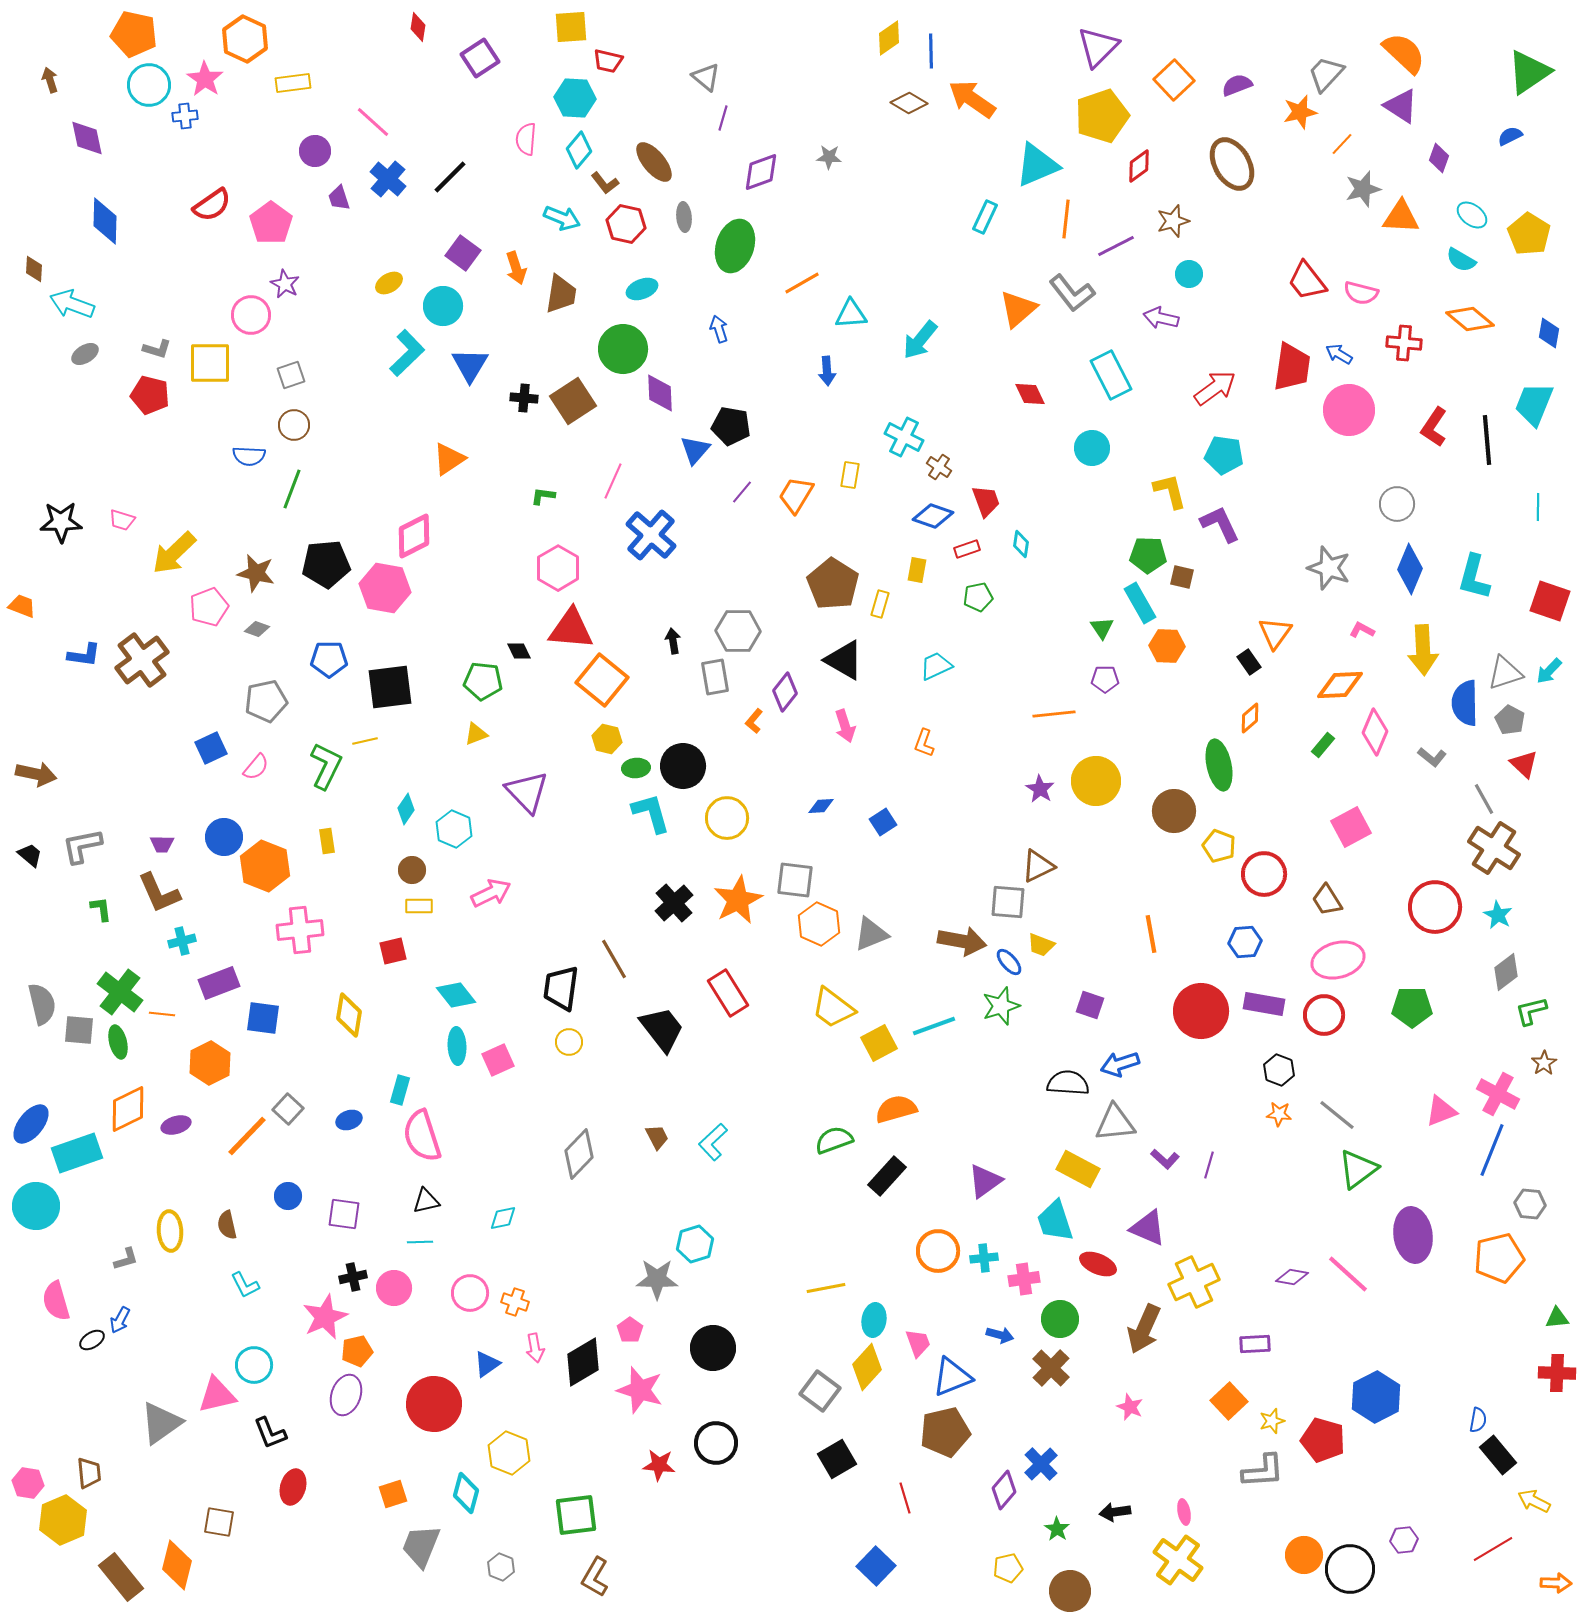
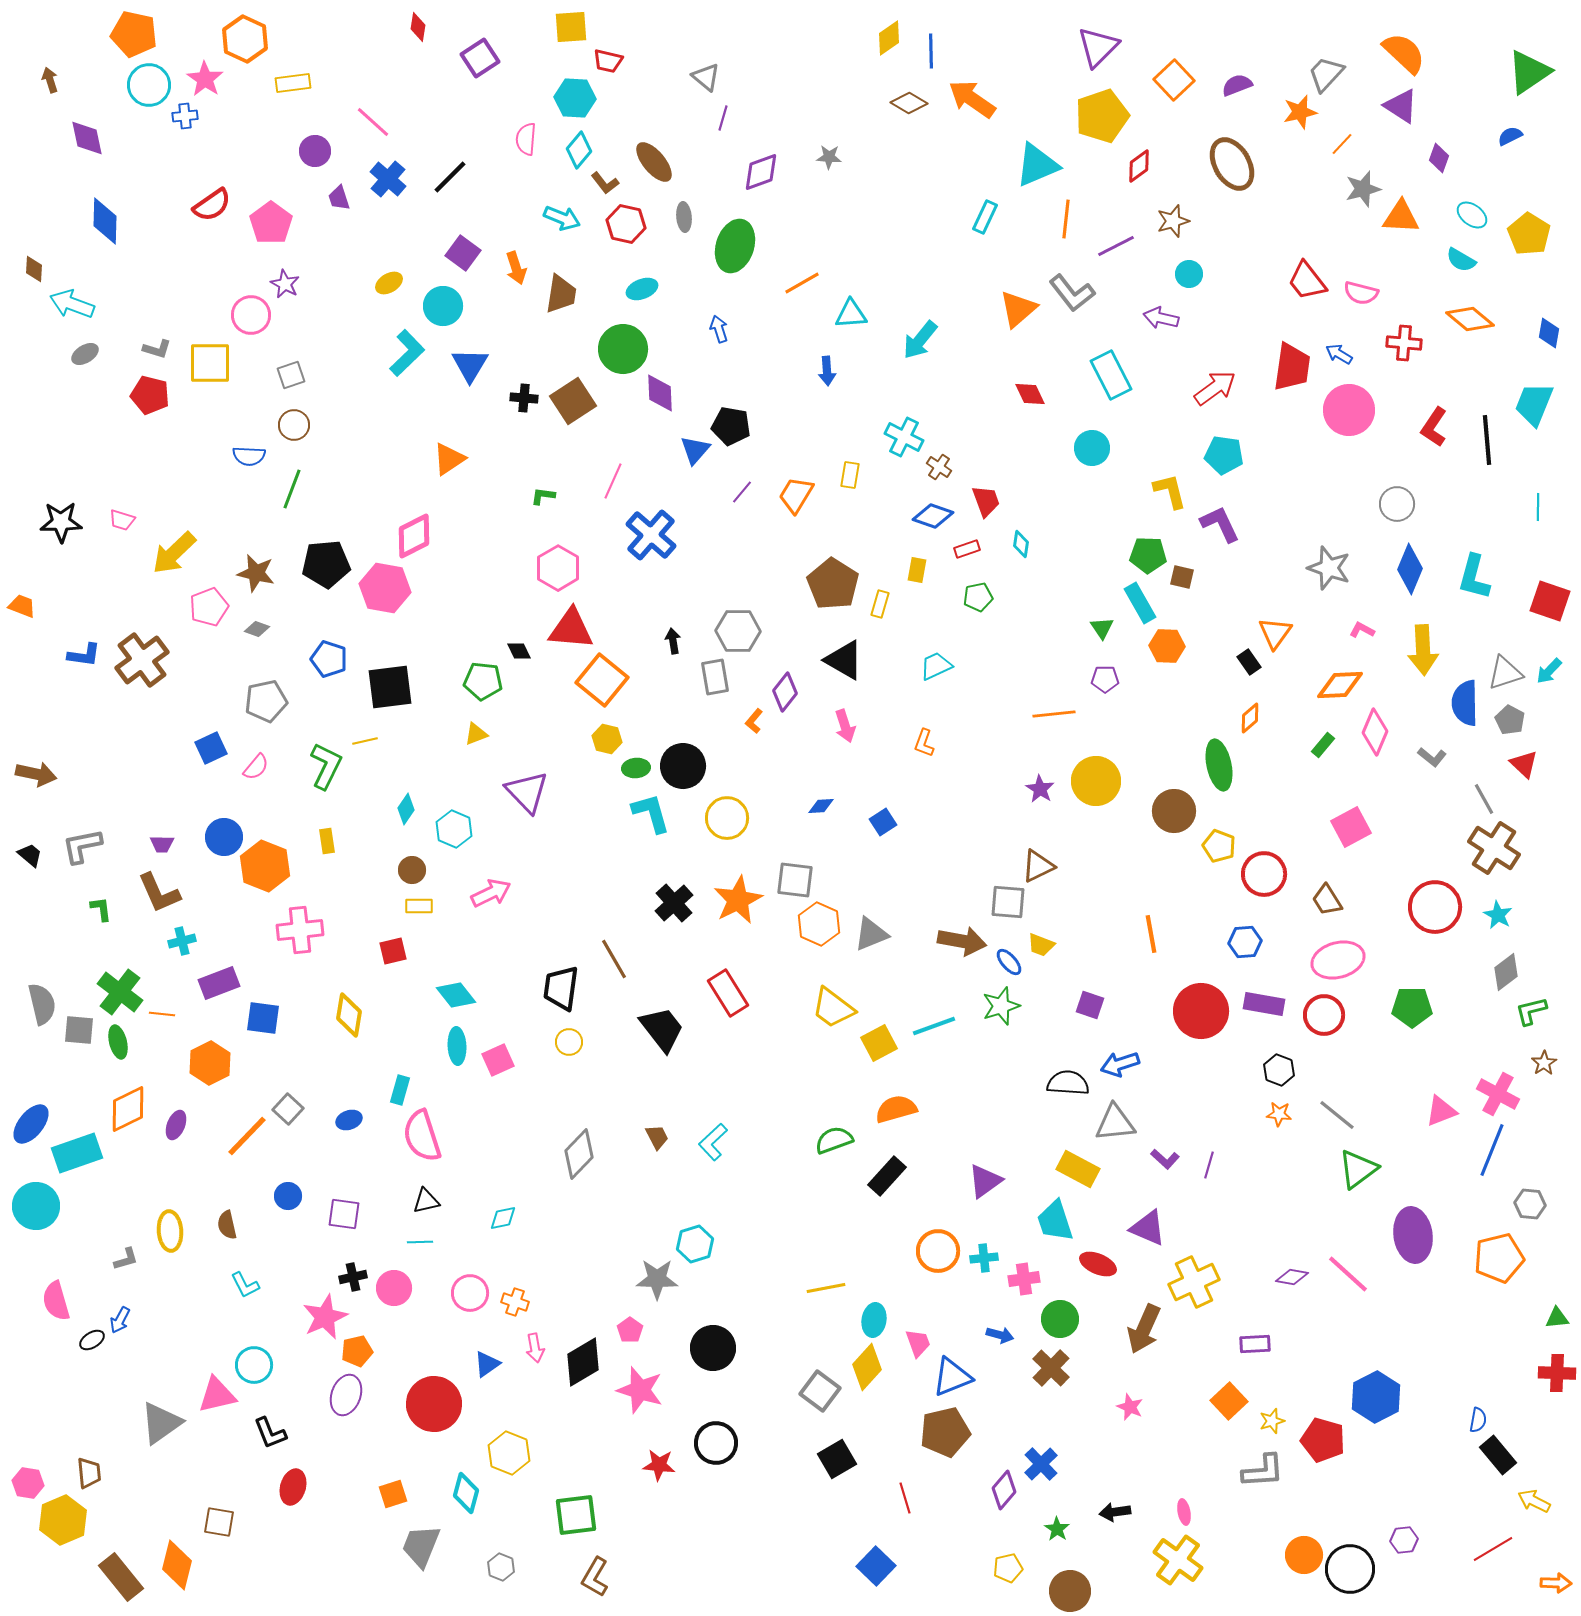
blue pentagon at (329, 659): rotated 18 degrees clockwise
purple ellipse at (176, 1125): rotated 52 degrees counterclockwise
